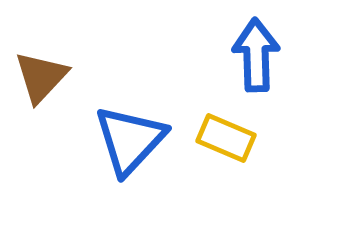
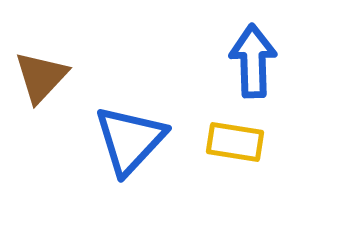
blue arrow: moved 3 px left, 6 px down
yellow rectangle: moved 9 px right, 4 px down; rotated 14 degrees counterclockwise
